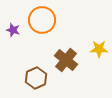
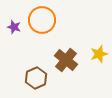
purple star: moved 1 px right, 3 px up
yellow star: moved 5 px down; rotated 18 degrees counterclockwise
